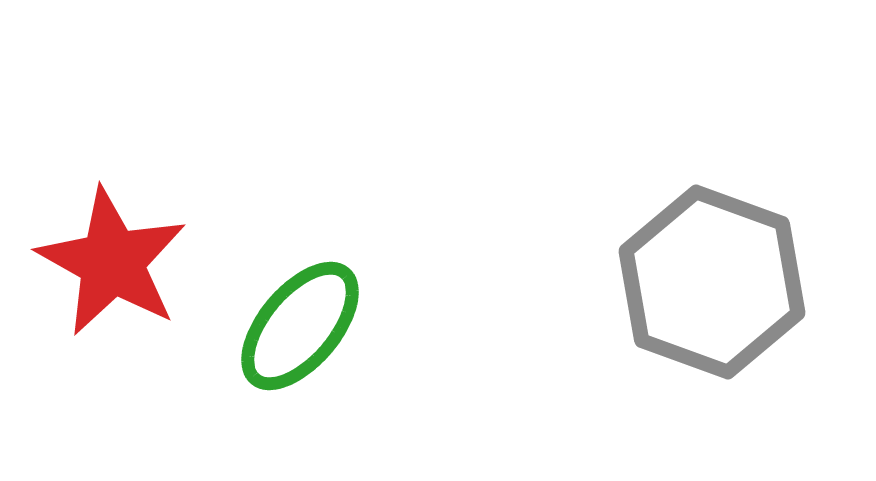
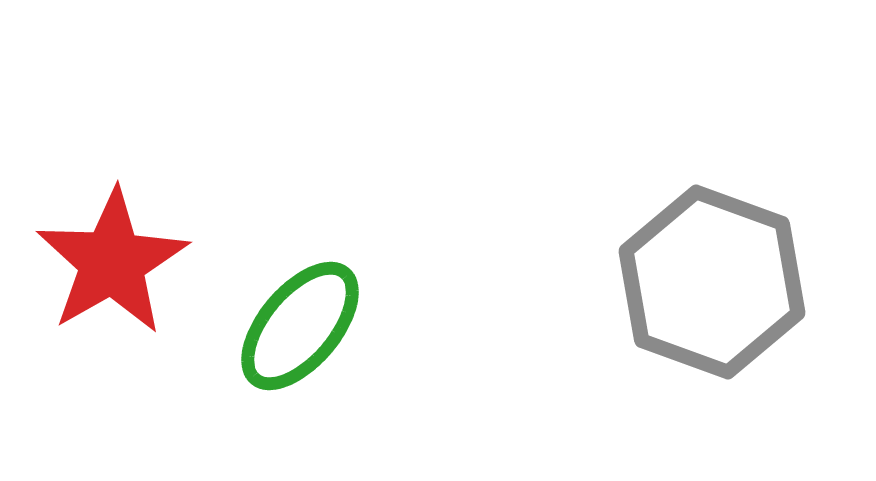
red star: rotated 13 degrees clockwise
